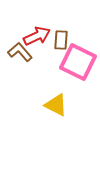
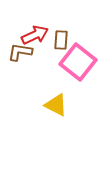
red arrow: moved 2 px left, 1 px up
brown L-shape: rotated 40 degrees counterclockwise
pink square: rotated 12 degrees clockwise
